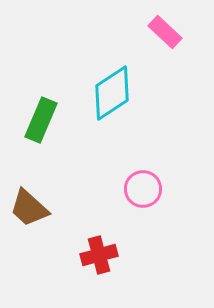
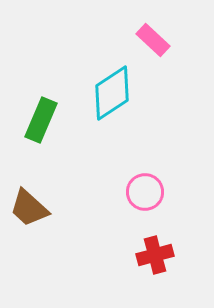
pink rectangle: moved 12 px left, 8 px down
pink circle: moved 2 px right, 3 px down
red cross: moved 56 px right
